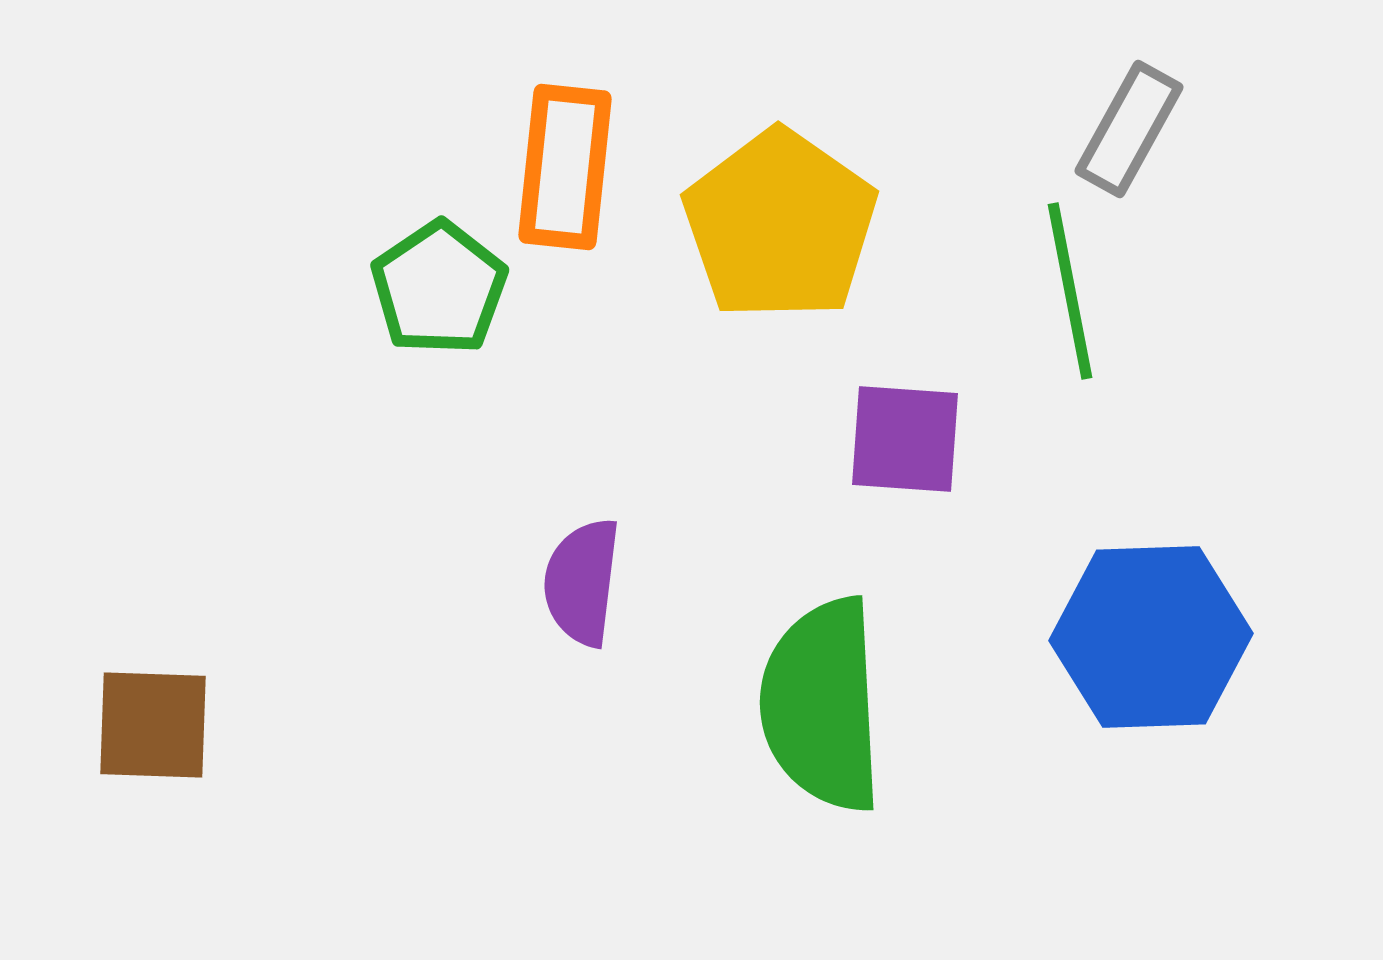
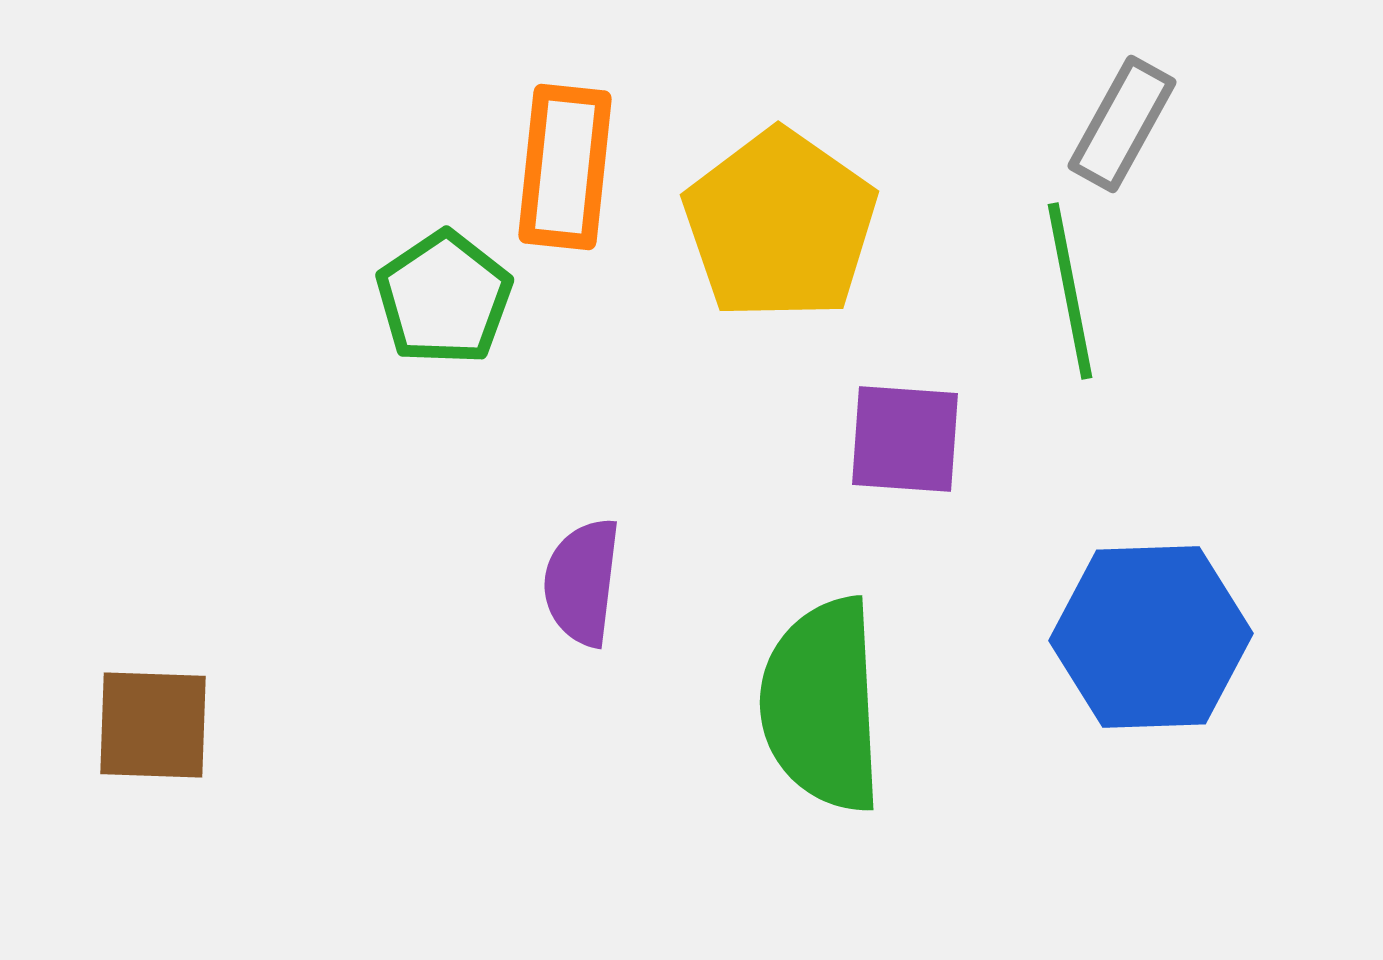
gray rectangle: moved 7 px left, 5 px up
green pentagon: moved 5 px right, 10 px down
